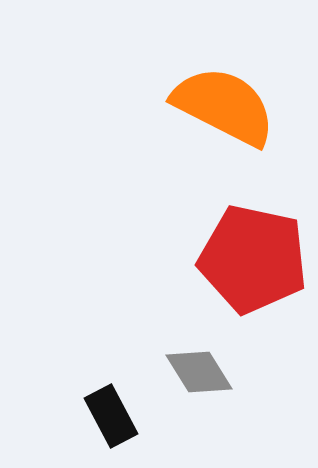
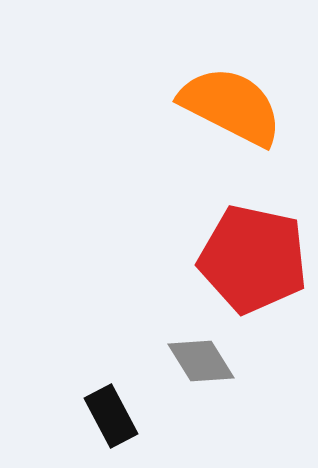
orange semicircle: moved 7 px right
gray diamond: moved 2 px right, 11 px up
